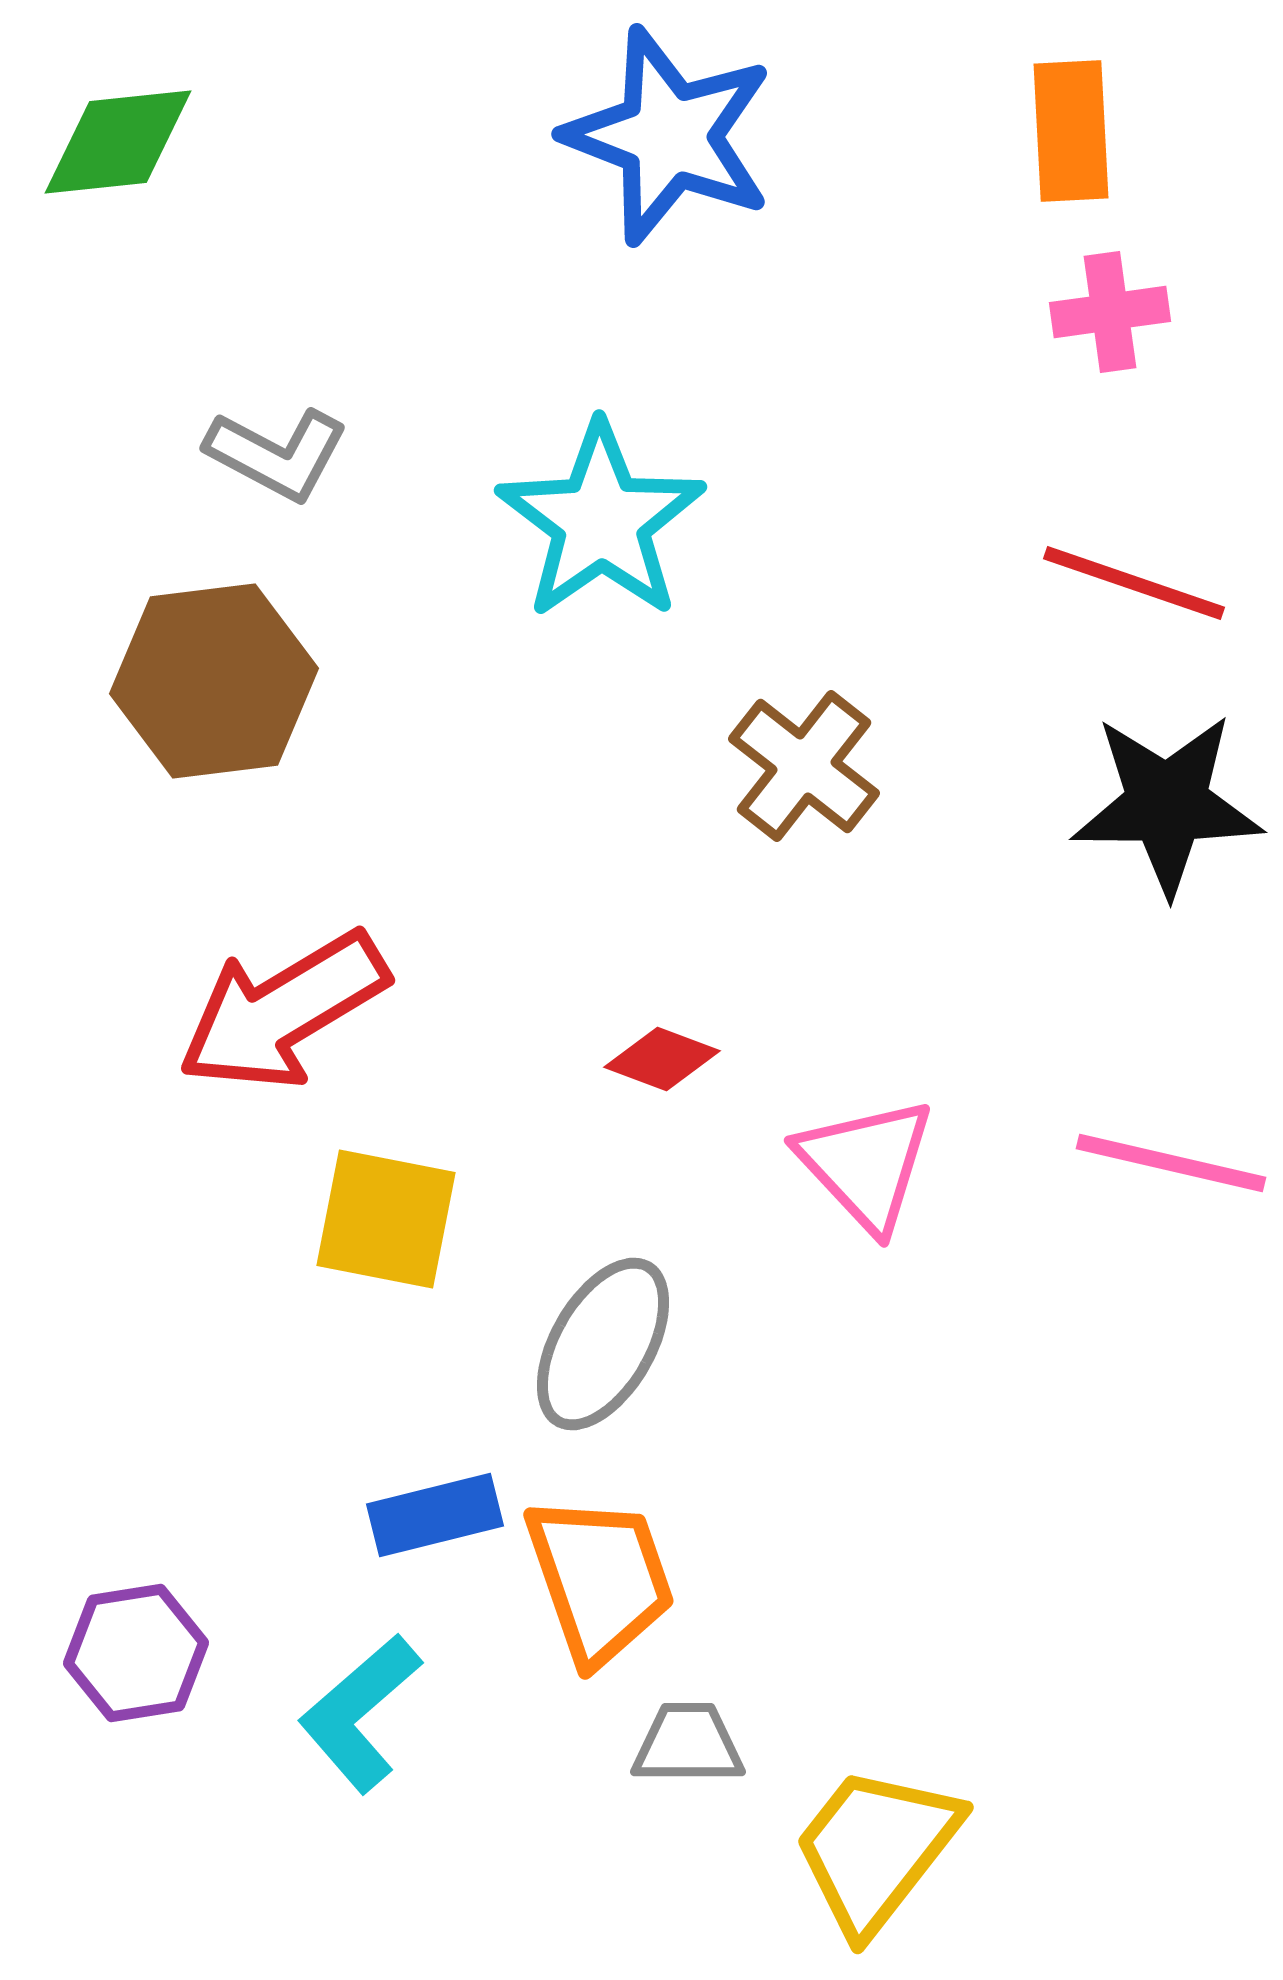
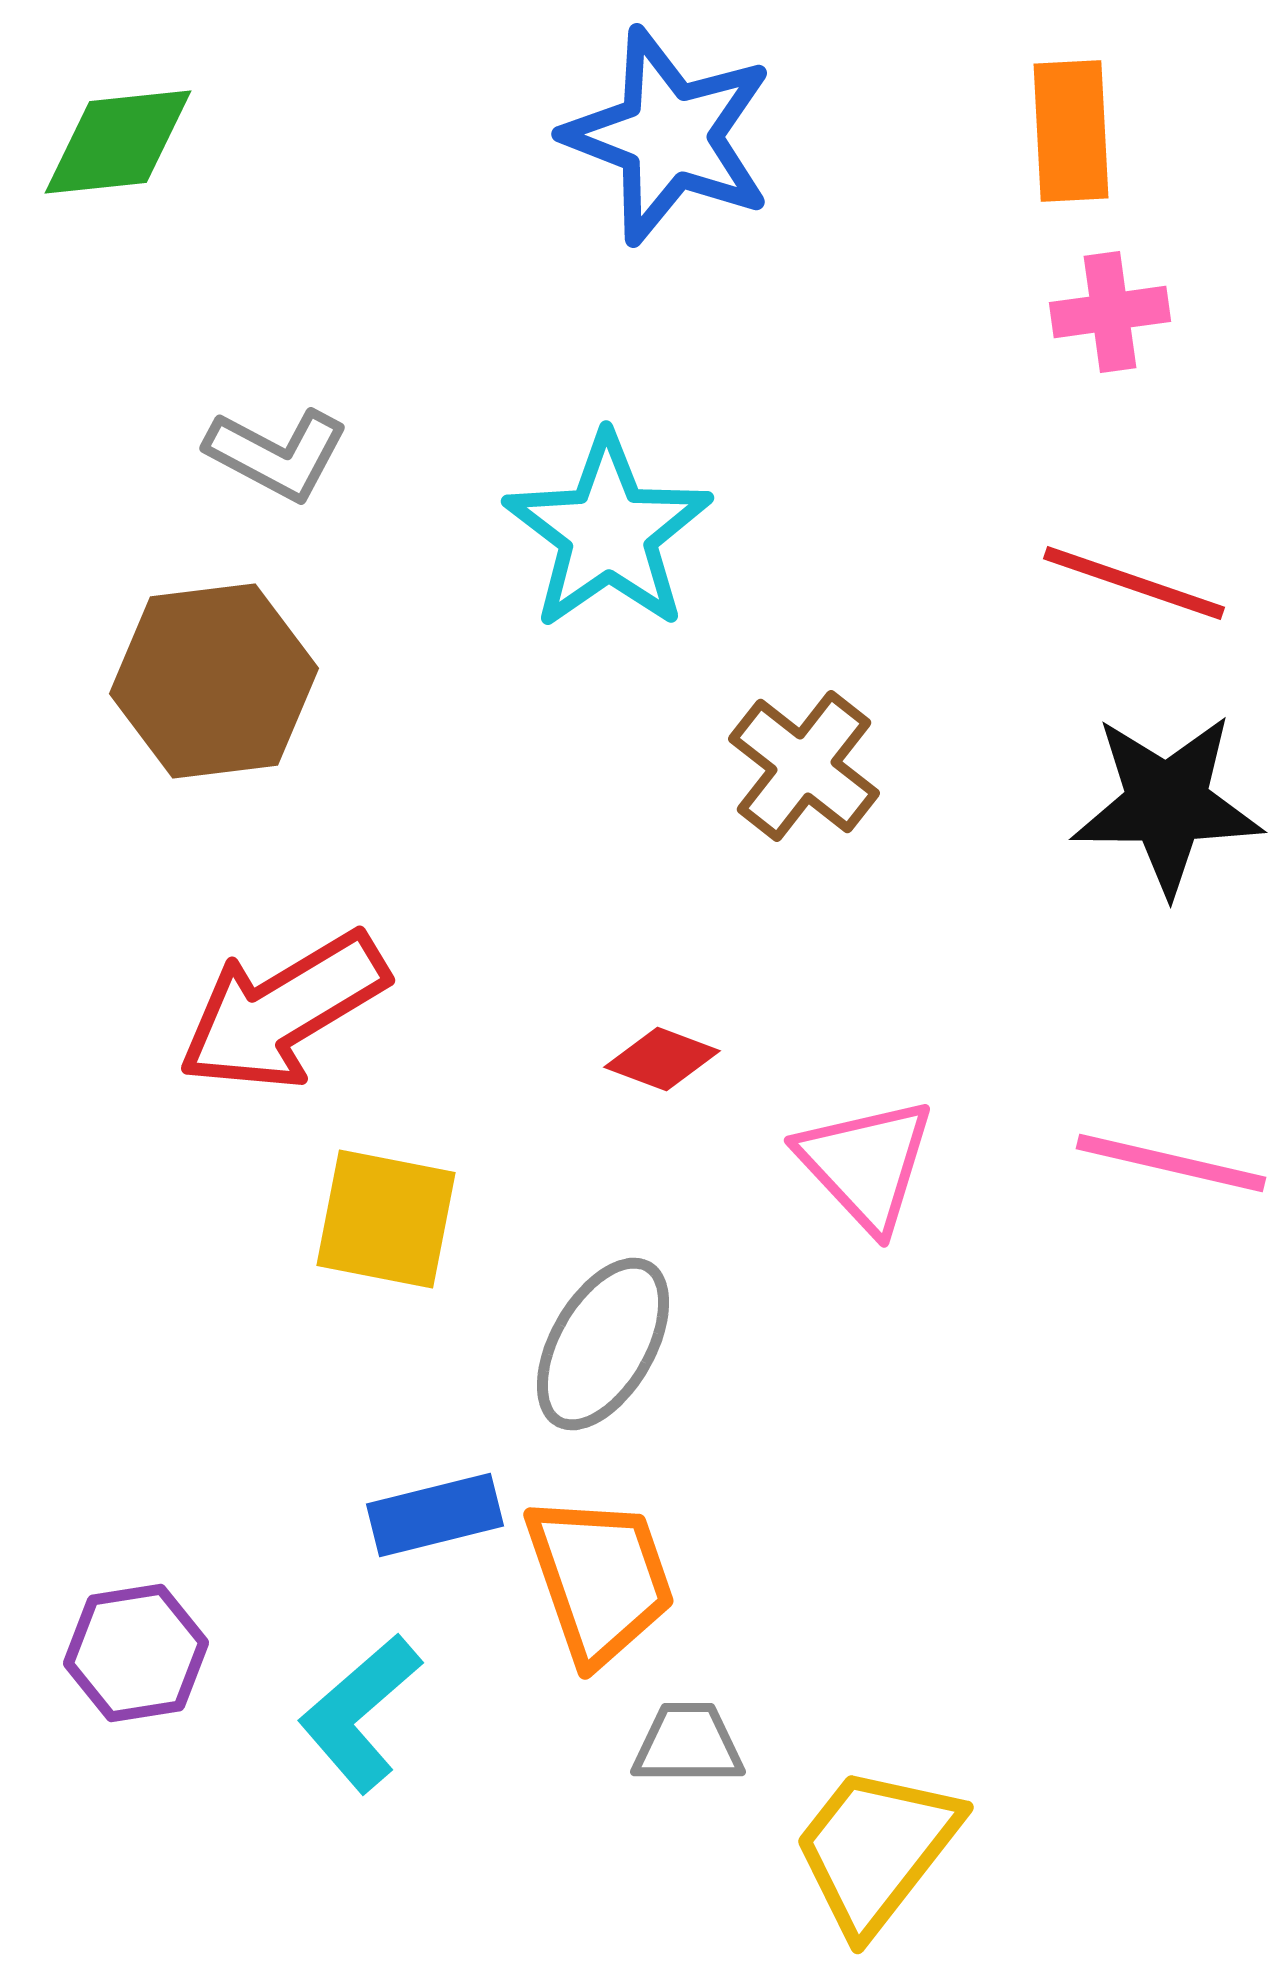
cyan star: moved 7 px right, 11 px down
